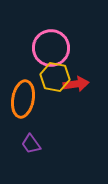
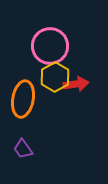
pink circle: moved 1 px left, 2 px up
yellow hexagon: rotated 20 degrees clockwise
purple trapezoid: moved 8 px left, 5 px down
